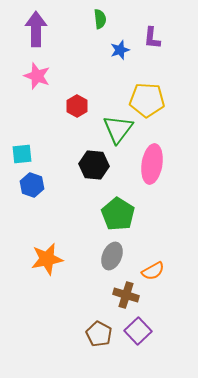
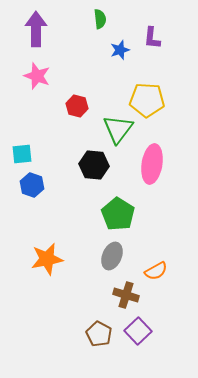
red hexagon: rotated 15 degrees counterclockwise
orange semicircle: moved 3 px right
